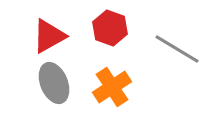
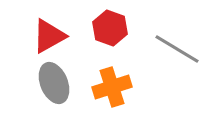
orange cross: rotated 15 degrees clockwise
